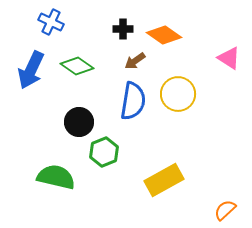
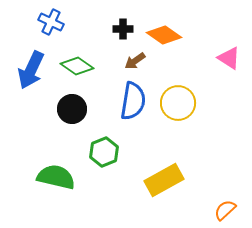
yellow circle: moved 9 px down
black circle: moved 7 px left, 13 px up
